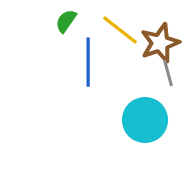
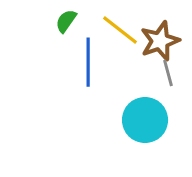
brown star: moved 2 px up
